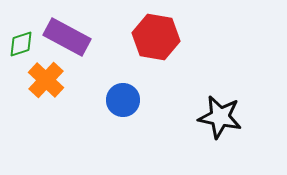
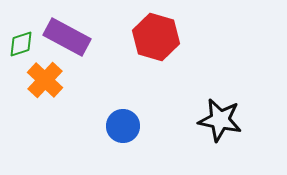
red hexagon: rotated 6 degrees clockwise
orange cross: moved 1 px left
blue circle: moved 26 px down
black star: moved 3 px down
